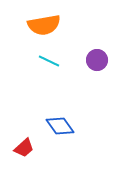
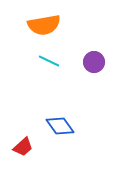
purple circle: moved 3 px left, 2 px down
red trapezoid: moved 1 px left, 1 px up
